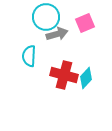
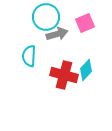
cyan diamond: moved 8 px up
